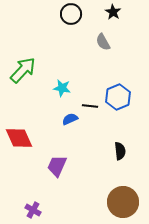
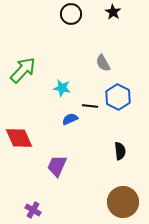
gray semicircle: moved 21 px down
blue hexagon: rotated 10 degrees counterclockwise
